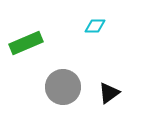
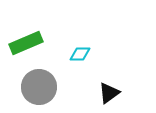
cyan diamond: moved 15 px left, 28 px down
gray circle: moved 24 px left
